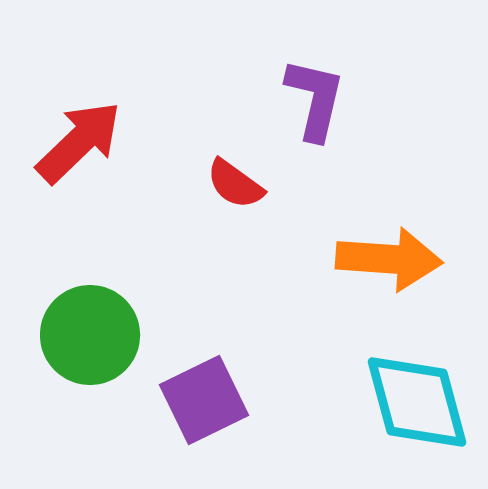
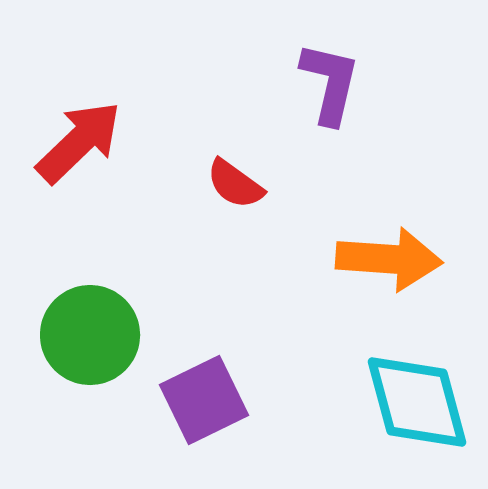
purple L-shape: moved 15 px right, 16 px up
